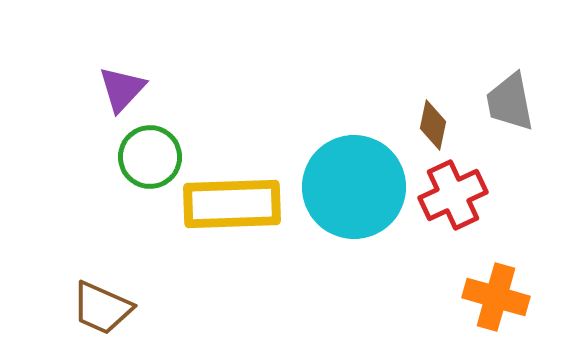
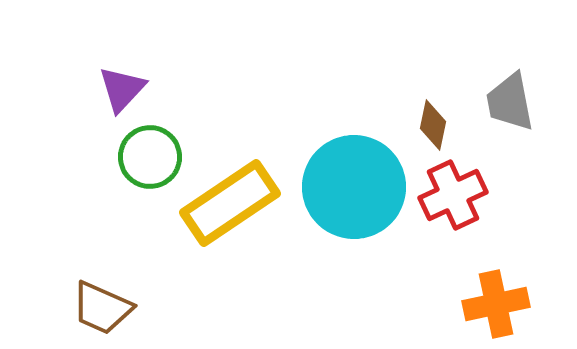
yellow rectangle: moved 2 px left, 1 px up; rotated 32 degrees counterclockwise
orange cross: moved 7 px down; rotated 28 degrees counterclockwise
